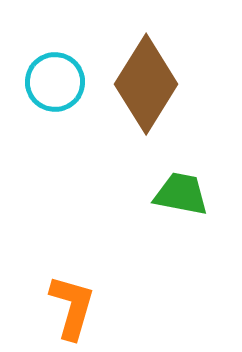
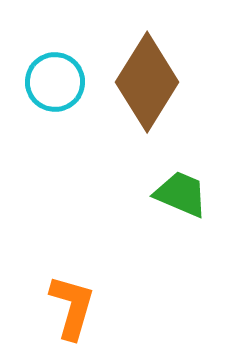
brown diamond: moved 1 px right, 2 px up
green trapezoid: rotated 12 degrees clockwise
